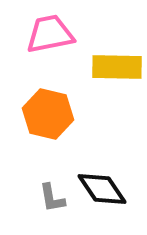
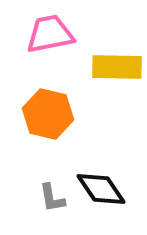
black diamond: moved 1 px left
